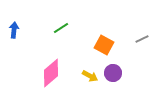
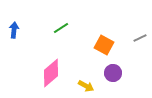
gray line: moved 2 px left, 1 px up
yellow arrow: moved 4 px left, 10 px down
